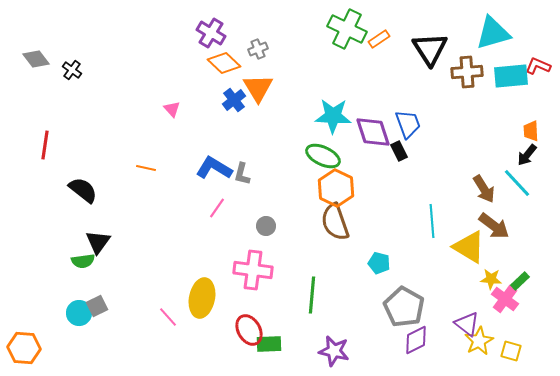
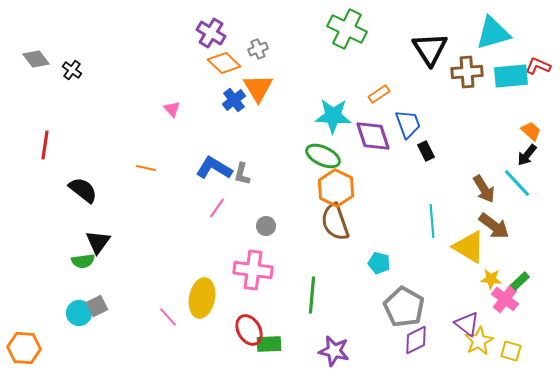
orange rectangle at (379, 39): moved 55 px down
orange trapezoid at (531, 131): rotated 135 degrees clockwise
purple diamond at (373, 132): moved 4 px down
black rectangle at (399, 151): moved 27 px right
